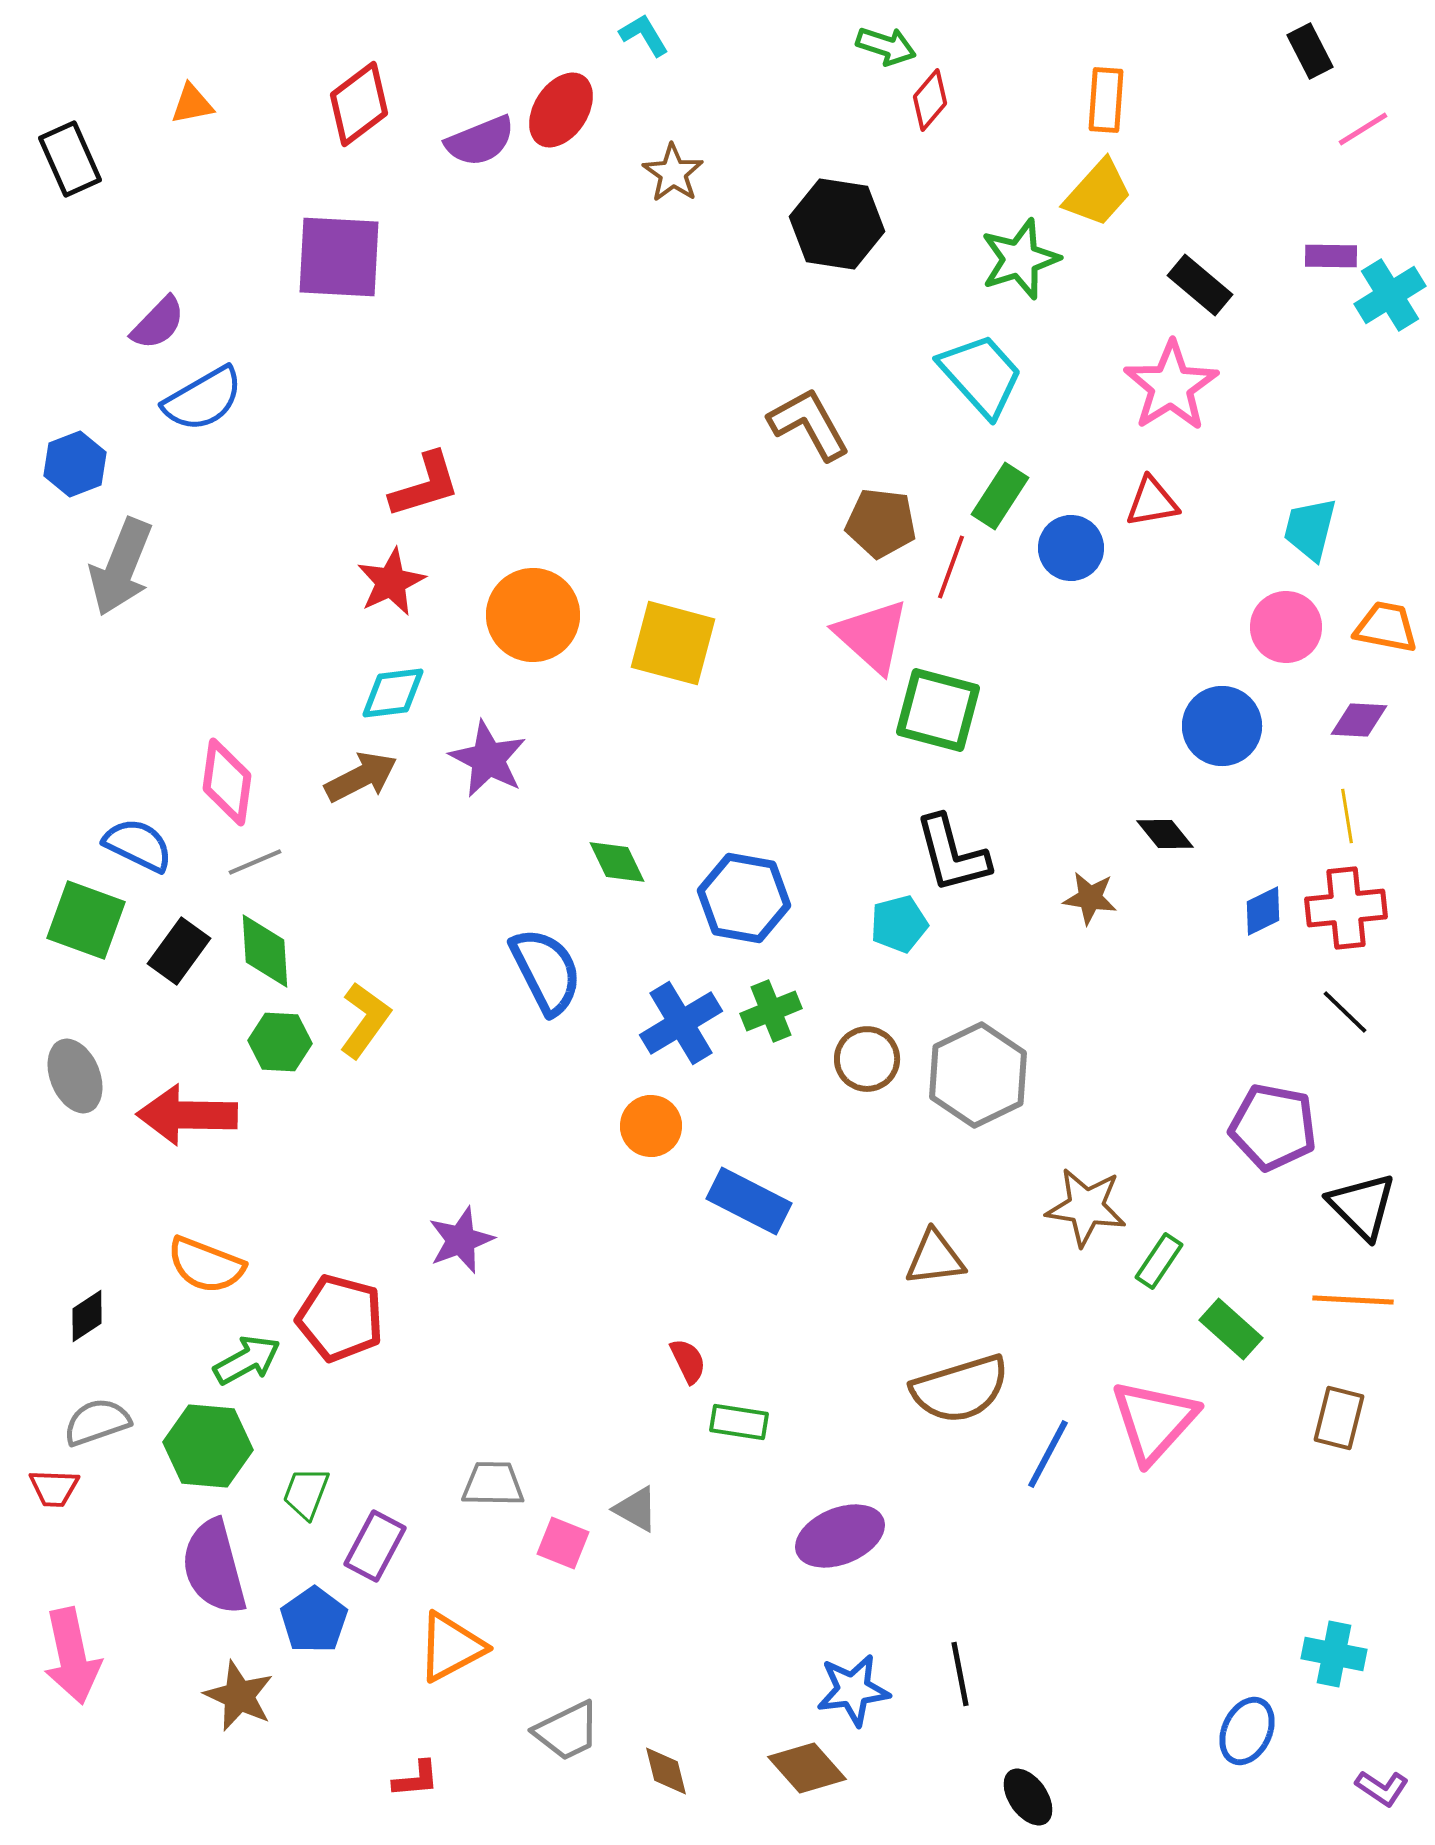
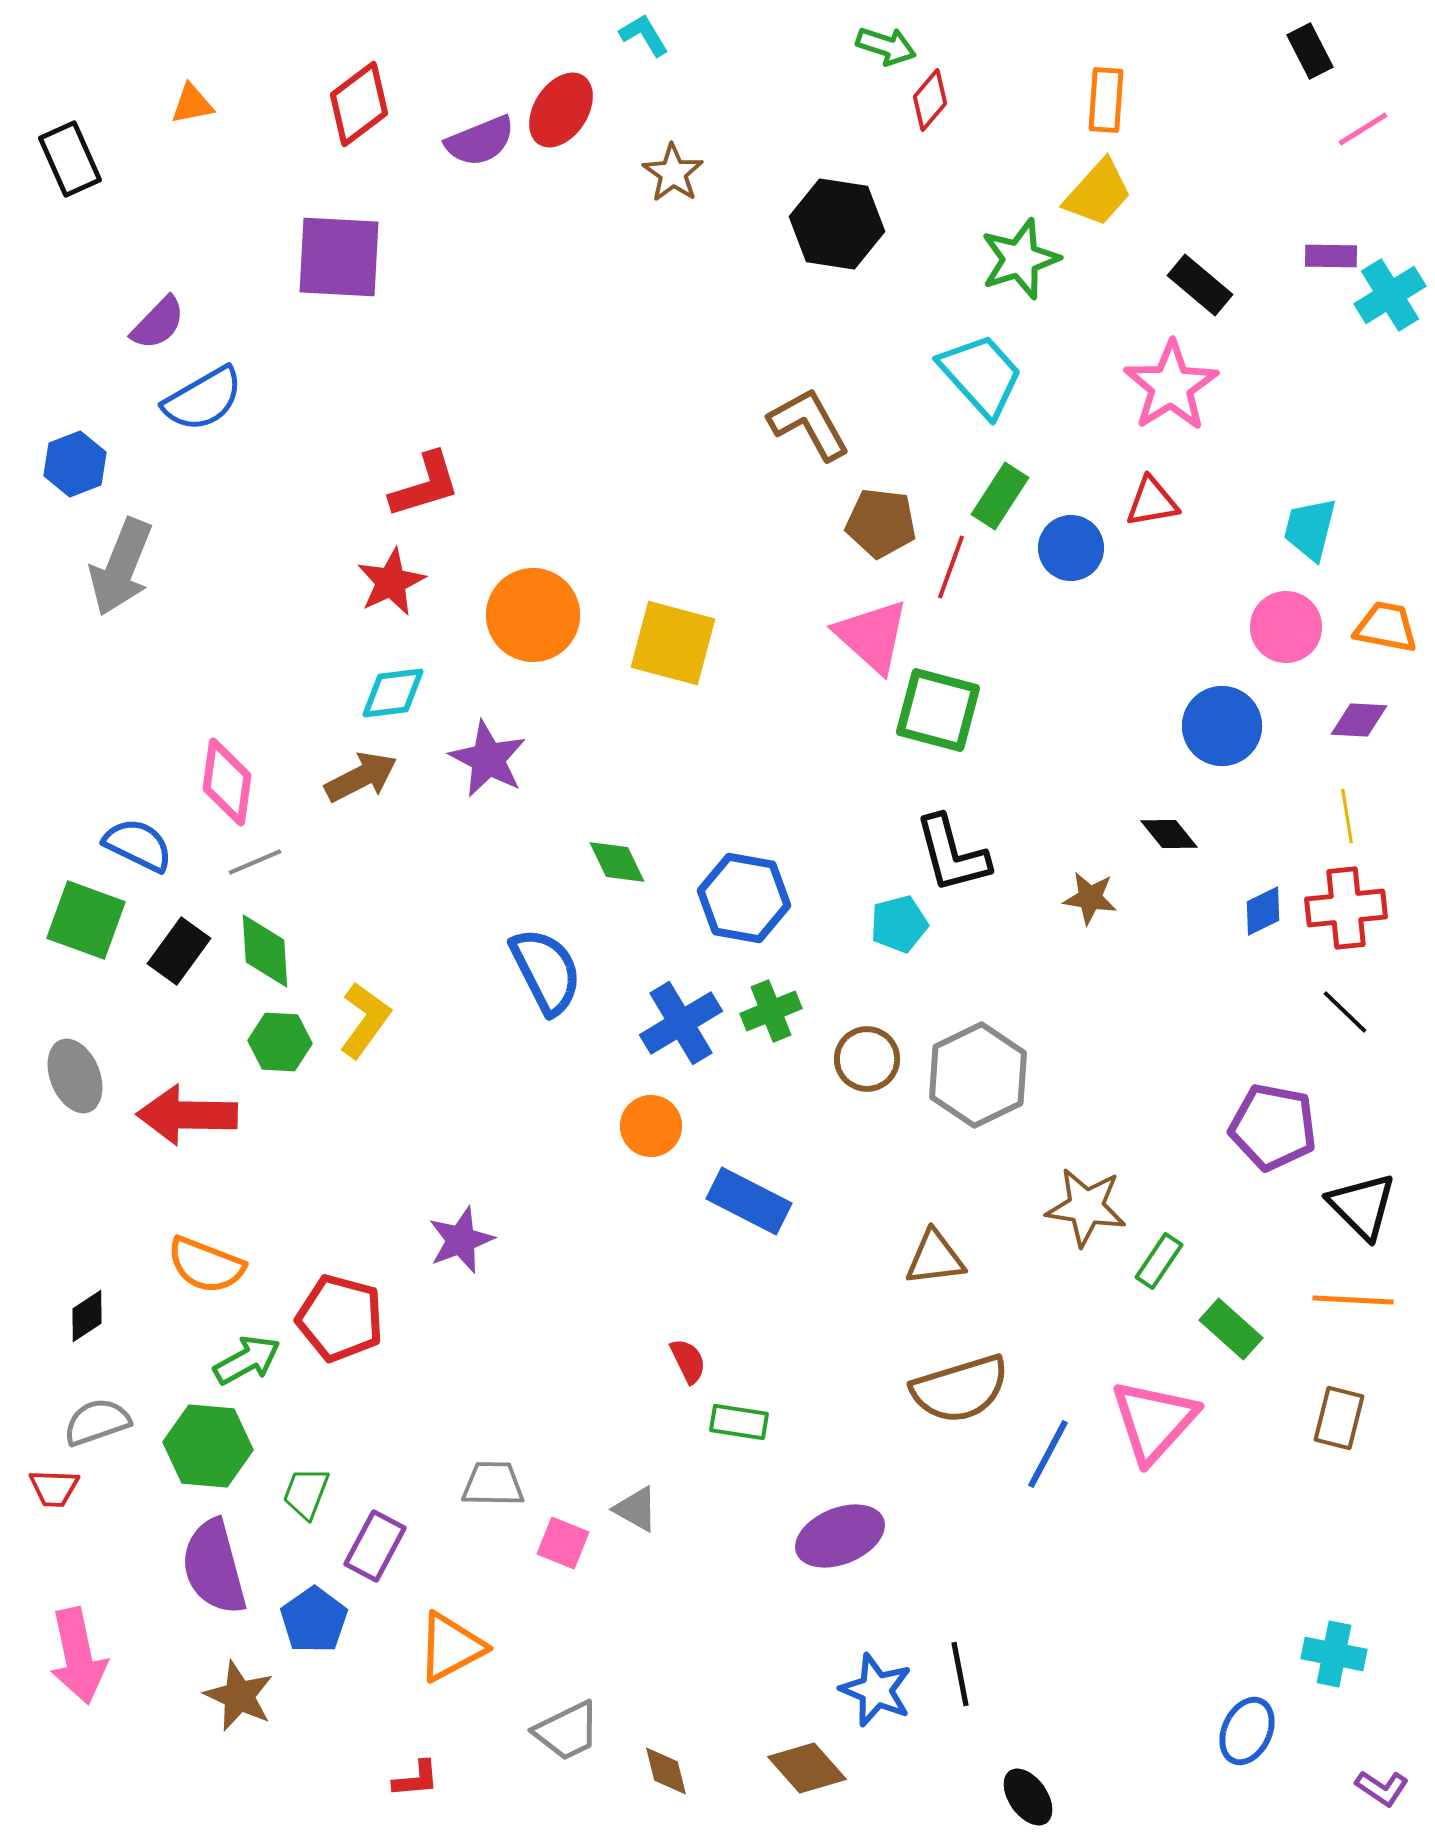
black diamond at (1165, 834): moved 4 px right
pink arrow at (72, 1656): moved 6 px right
blue star at (853, 1690): moved 23 px right; rotated 30 degrees clockwise
